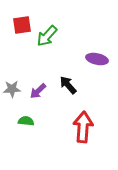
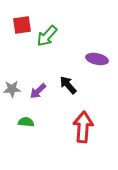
green semicircle: moved 1 px down
